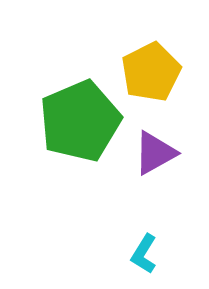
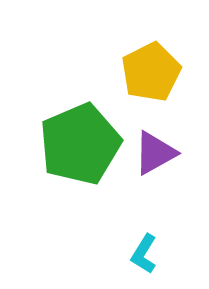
green pentagon: moved 23 px down
